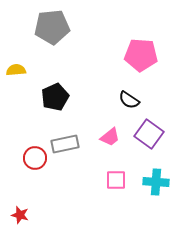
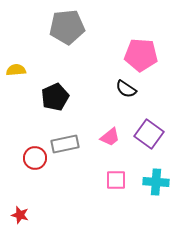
gray pentagon: moved 15 px right
black semicircle: moved 3 px left, 11 px up
